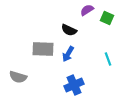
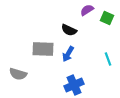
gray semicircle: moved 3 px up
